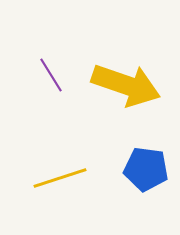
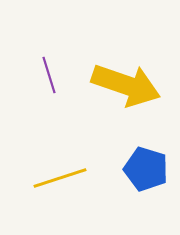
purple line: moved 2 px left; rotated 15 degrees clockwise
blue pentagon: rotated 9 degrees clockwise
